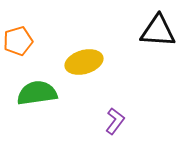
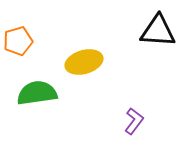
purple L-shape: moved 19 px right
